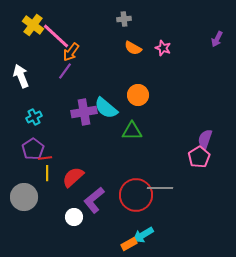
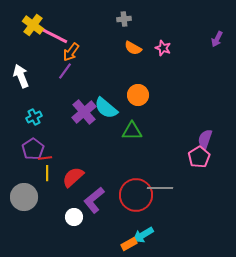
pink line: moved 3 px left, 1 px up; rotated 16 degrees counterclockwise
purple cross: rotated 30 degrees counterclockwise
